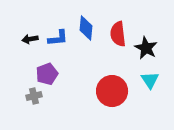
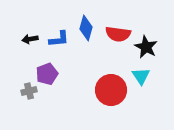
blue diamond: rotated 10 degrees clockwise
red semicircle: rotated 75 degrees counterclockwise
blue L-shape: moved 1 px right, 1 px down
black star: moved 1 px up
cyan triangle: moved 9 px left, 4 px up
red circle: moved 1 px left, 1 px up
gray cross: moved 5 px left, 5 px up
